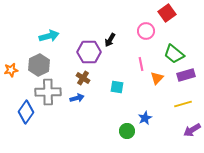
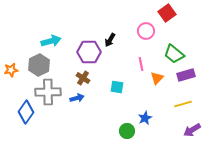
cyan arrow: moved 2 px right, 5 px down
